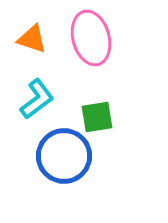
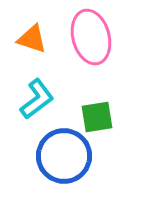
pink ellipse: moved 1 px up
